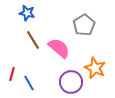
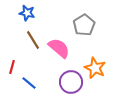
red line: moved 7 px up
blue line: rotated 21 degrees counterclockwise
